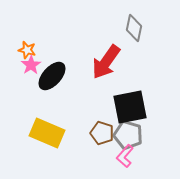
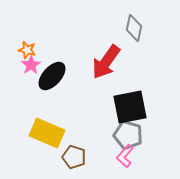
brown pentagon: moved 28 px left, 24 px down
